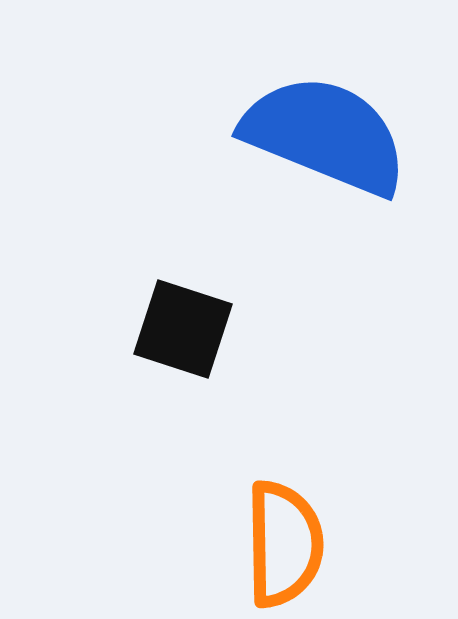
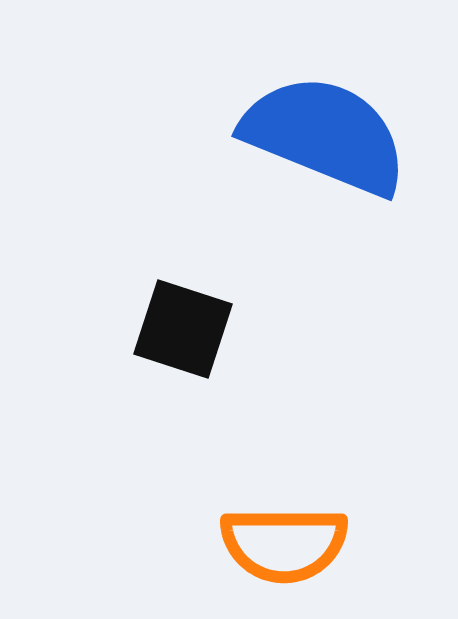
orange semicircle: rotated 91 degrees clockwise
